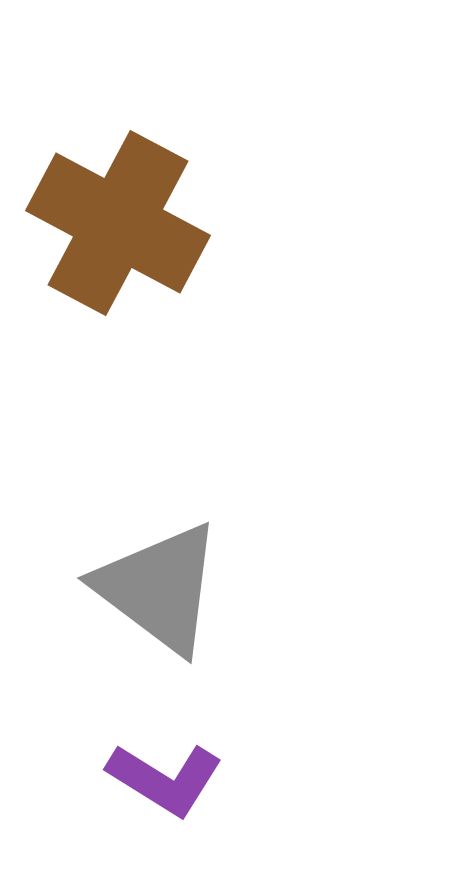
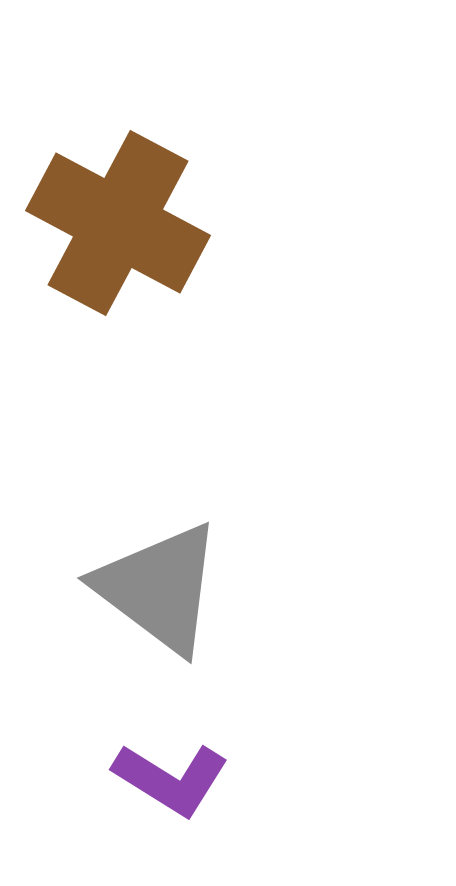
purple L-shape: moved 6 px right
